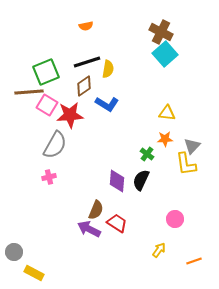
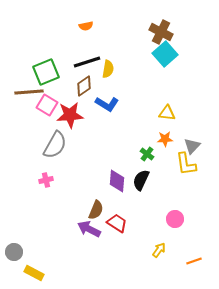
pink cross: moved 3 px left, 3 px down
